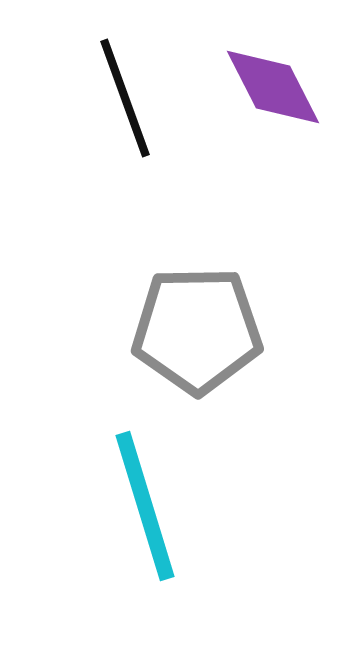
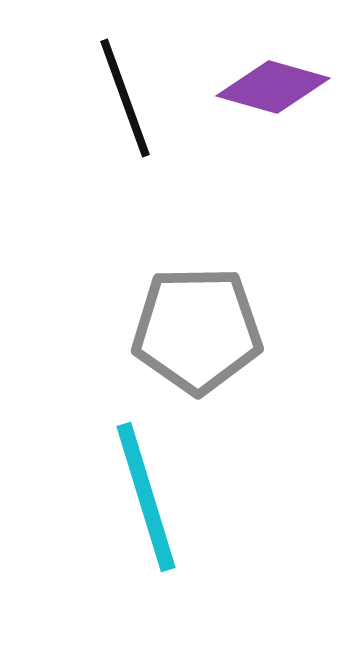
purple diamond: rotated 47 degrees counterclockwise
cyan line: moved 1 px right, 9 px up
